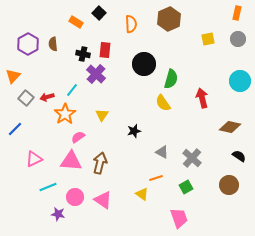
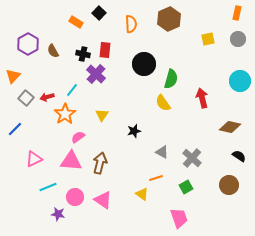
brown semicircle at (53, 44): moved 7 px down; rotated 24 degrees counterclockwise
